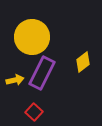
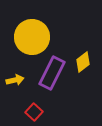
purple rectangle: moved 10 px right
